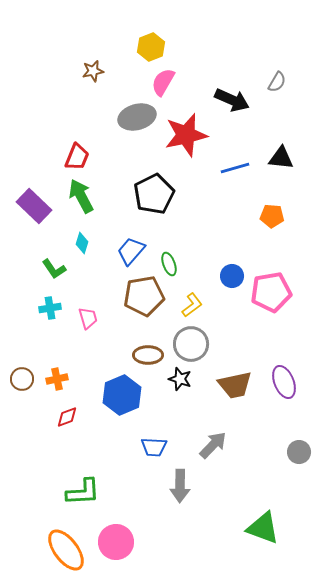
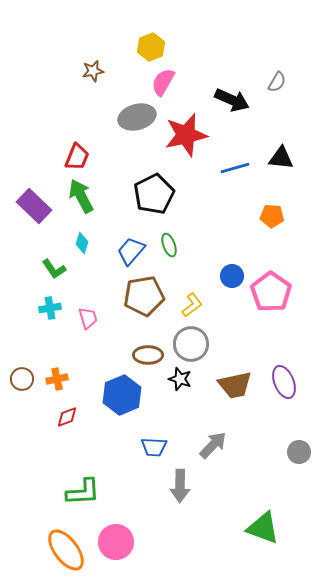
green ellipse at (169, 264): moved 19 px up
pink pentagon at (271, 292): rotated 27 degrees counterclockwise
